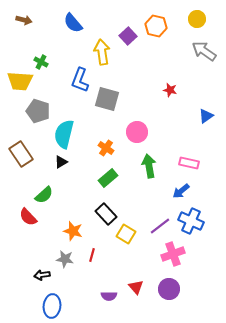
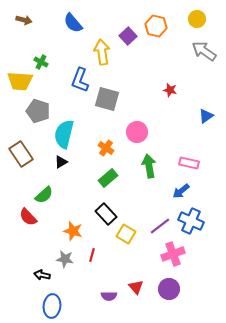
black arrow: rotated 21 degrees clockwise
